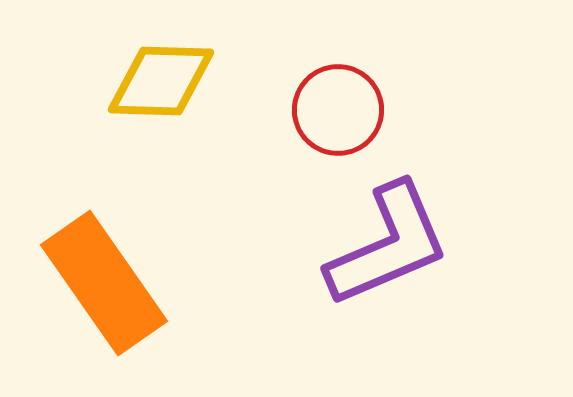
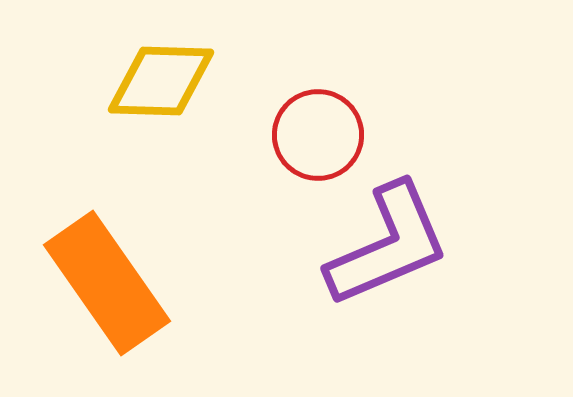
red circle: moved 20 px left, 25 px down
orange rectangle: moved 3 px right
